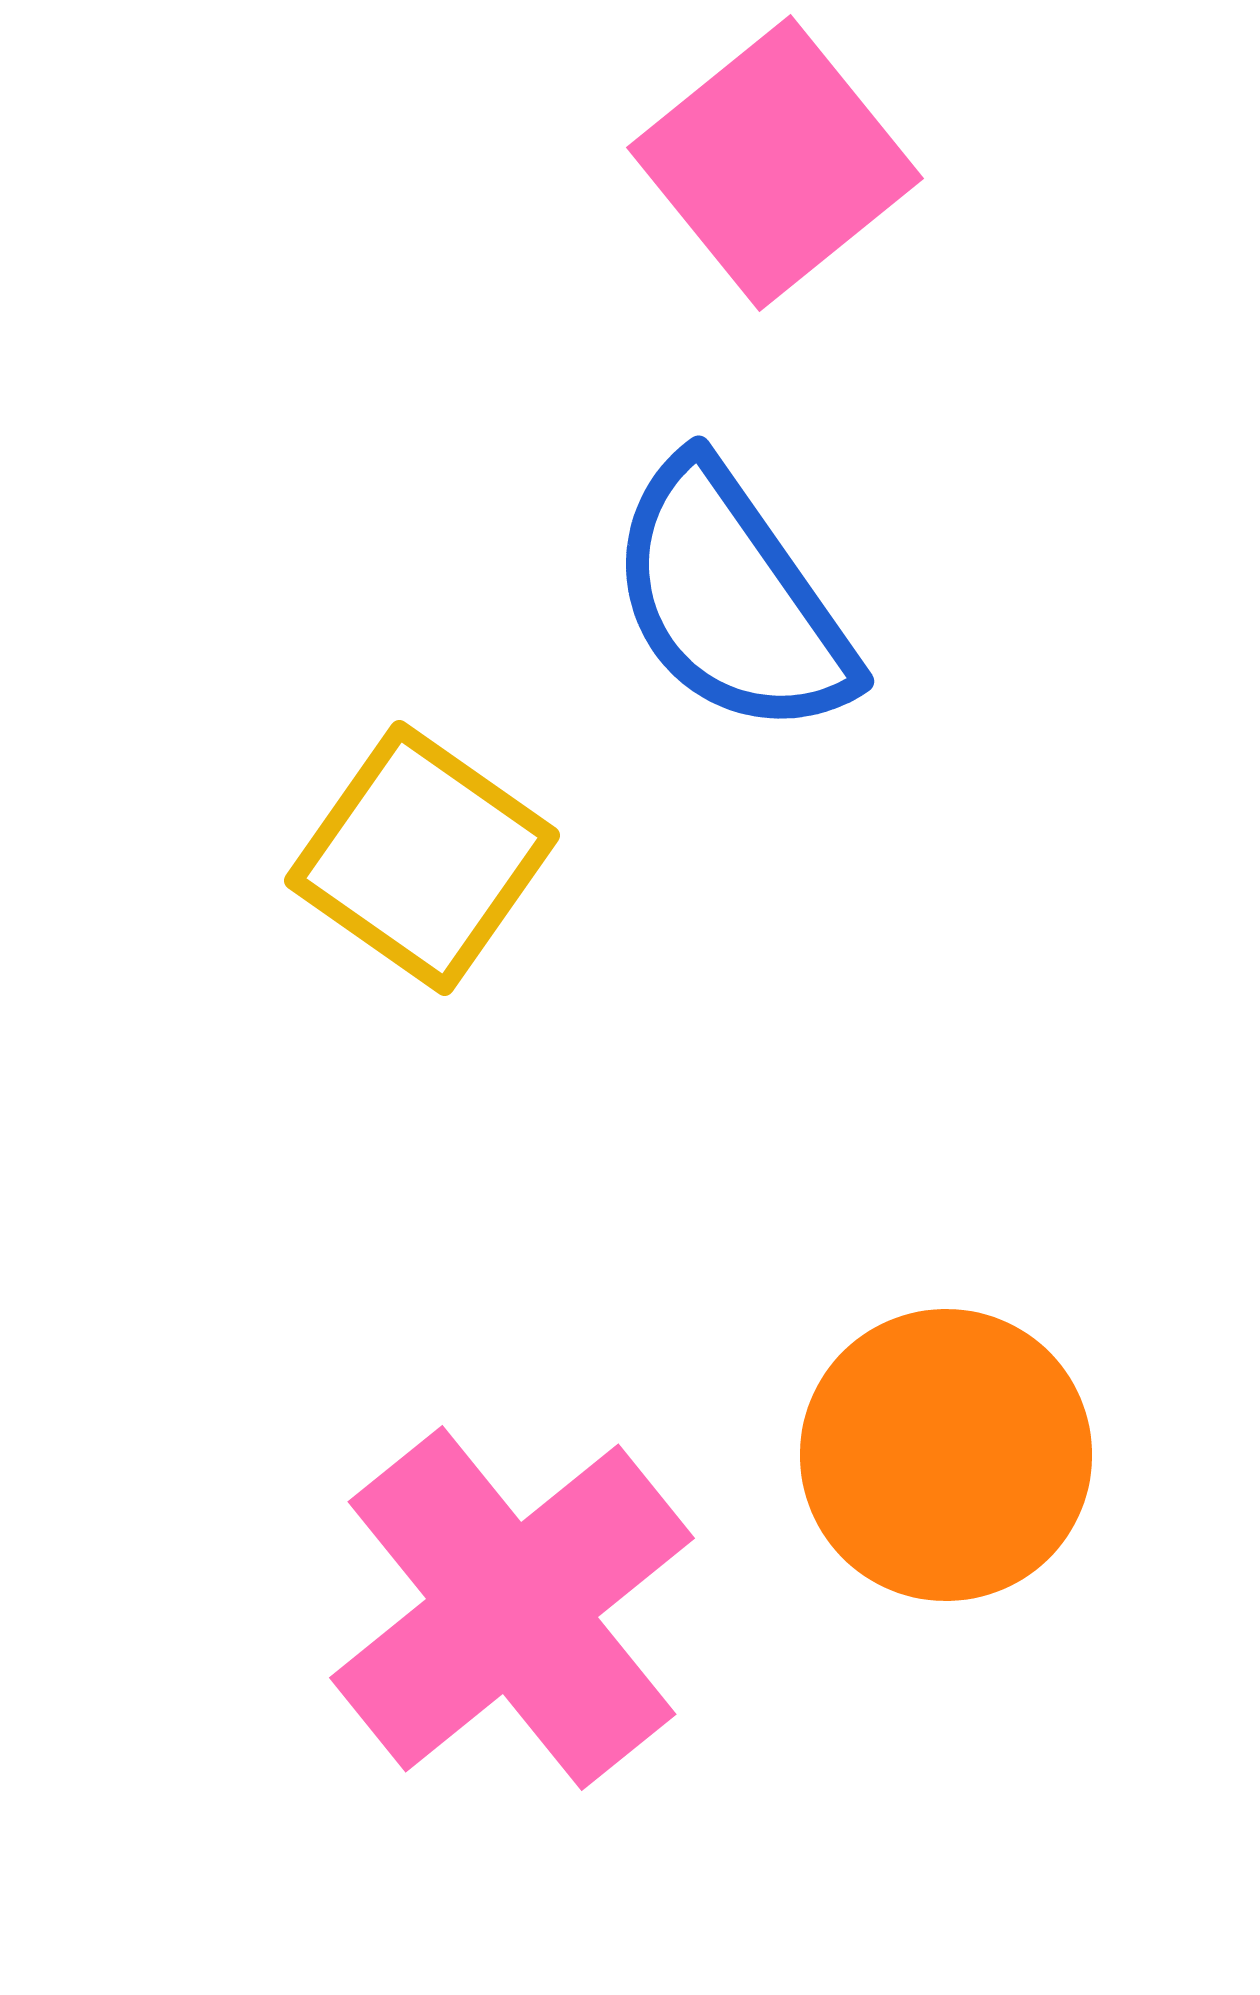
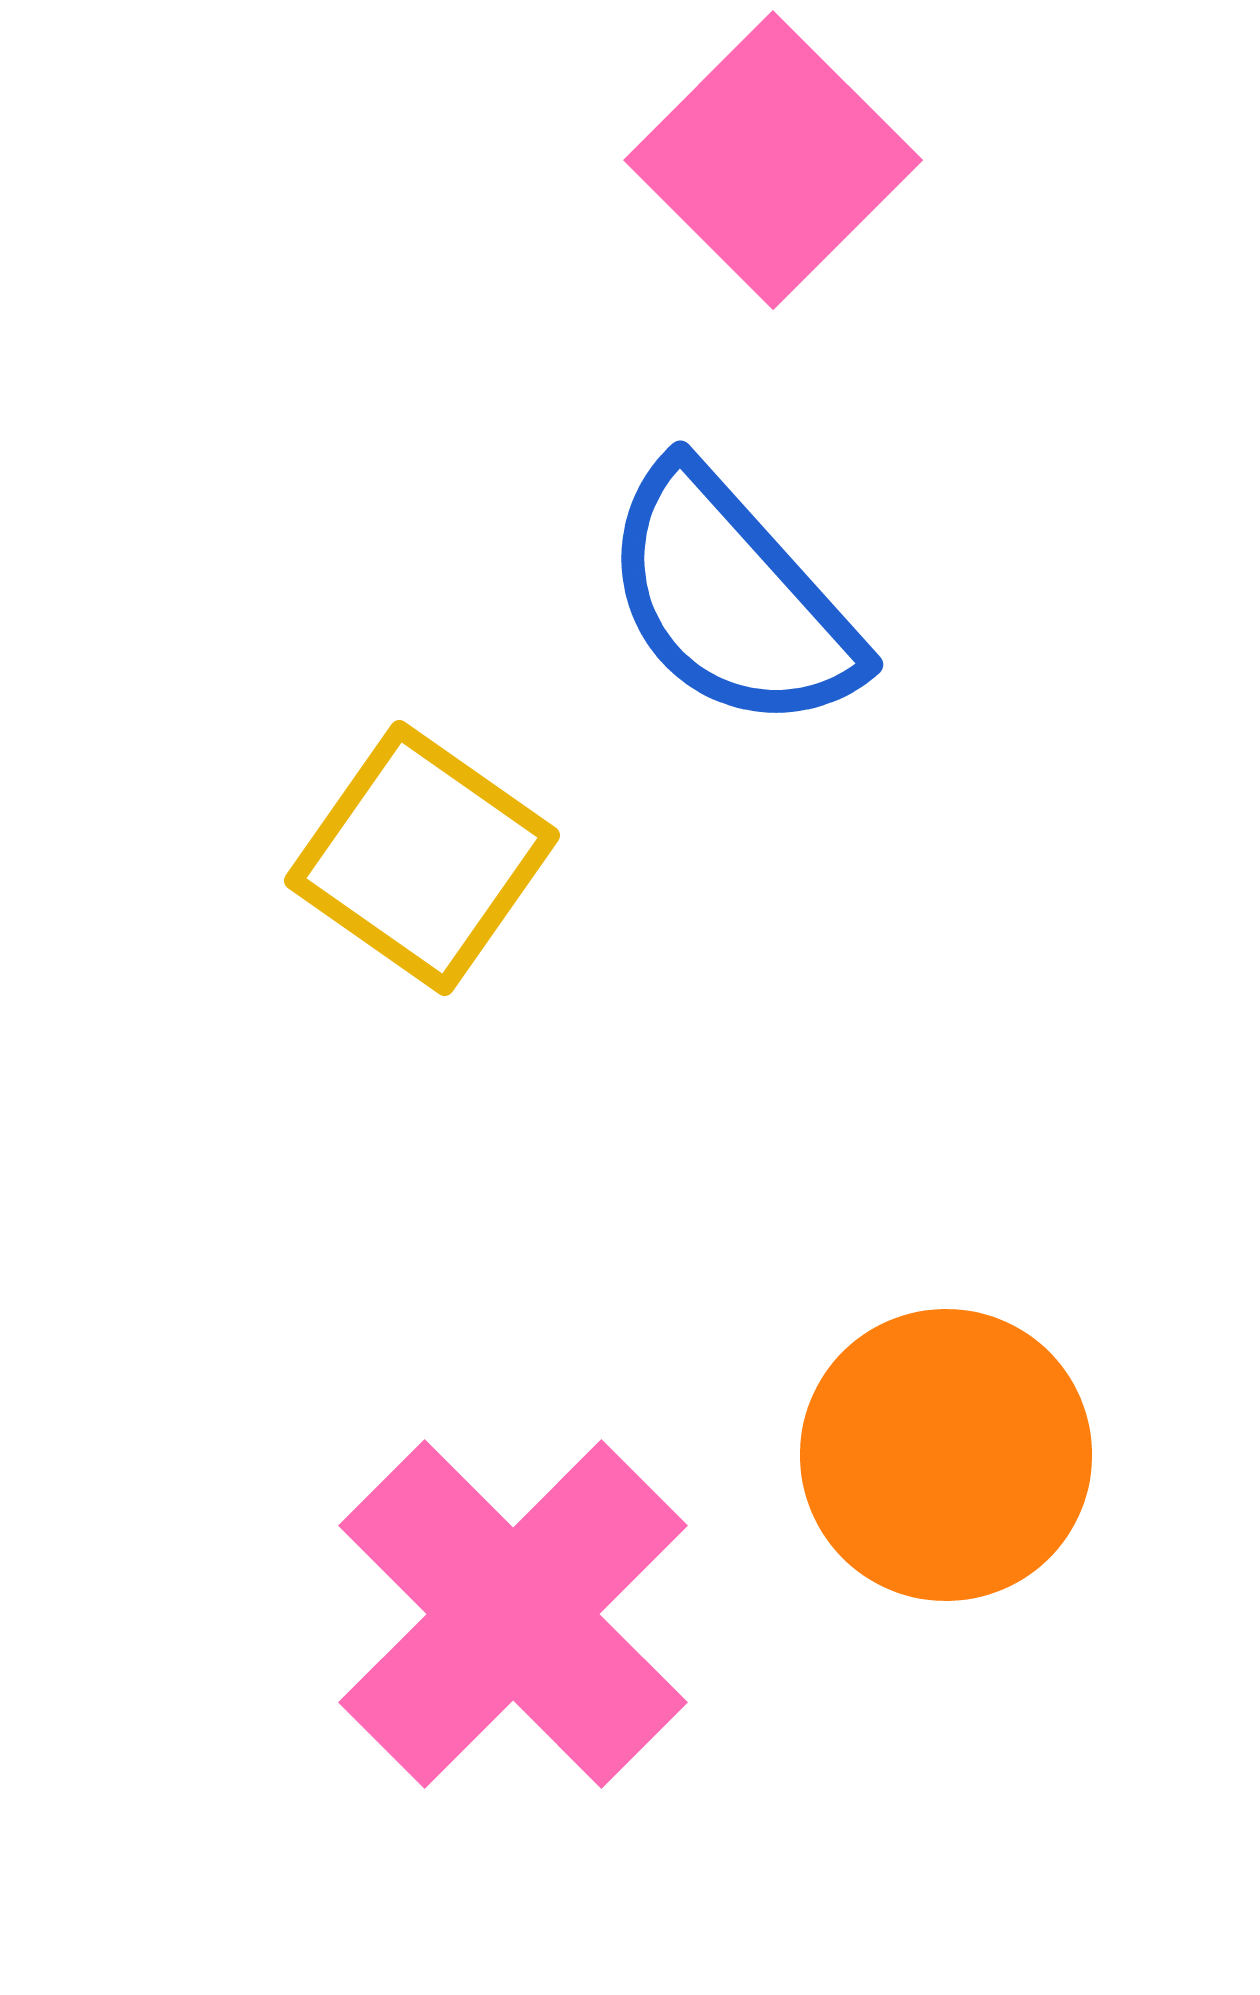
pink square: moved 2 px left, 3 px up; rotated 6 degrees counterclockwise
blue semicircle: rotated 7 degrees counterclockwise
pink cross: moved 1 px right, 6 px down; rotated 6 degrees counterclockwise
